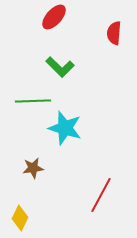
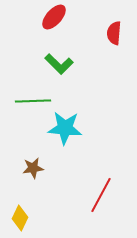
green L-shape: moved 1 px left, 3 px up
cyan star: rotated 12 degrees counterclockwise
